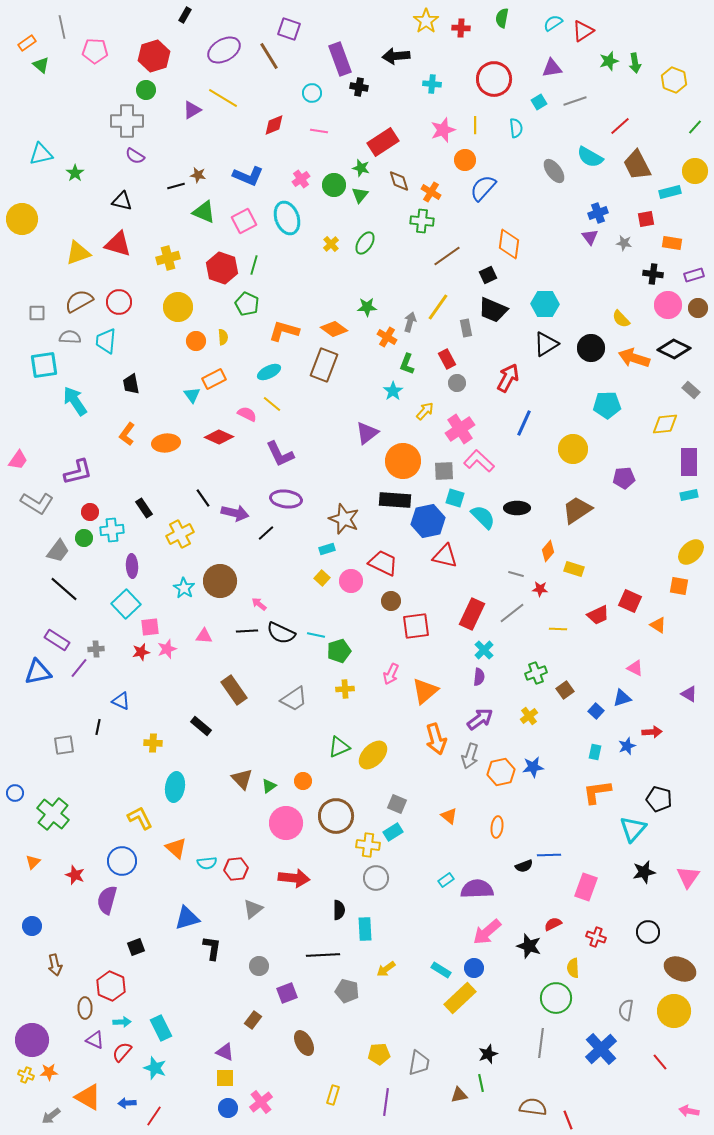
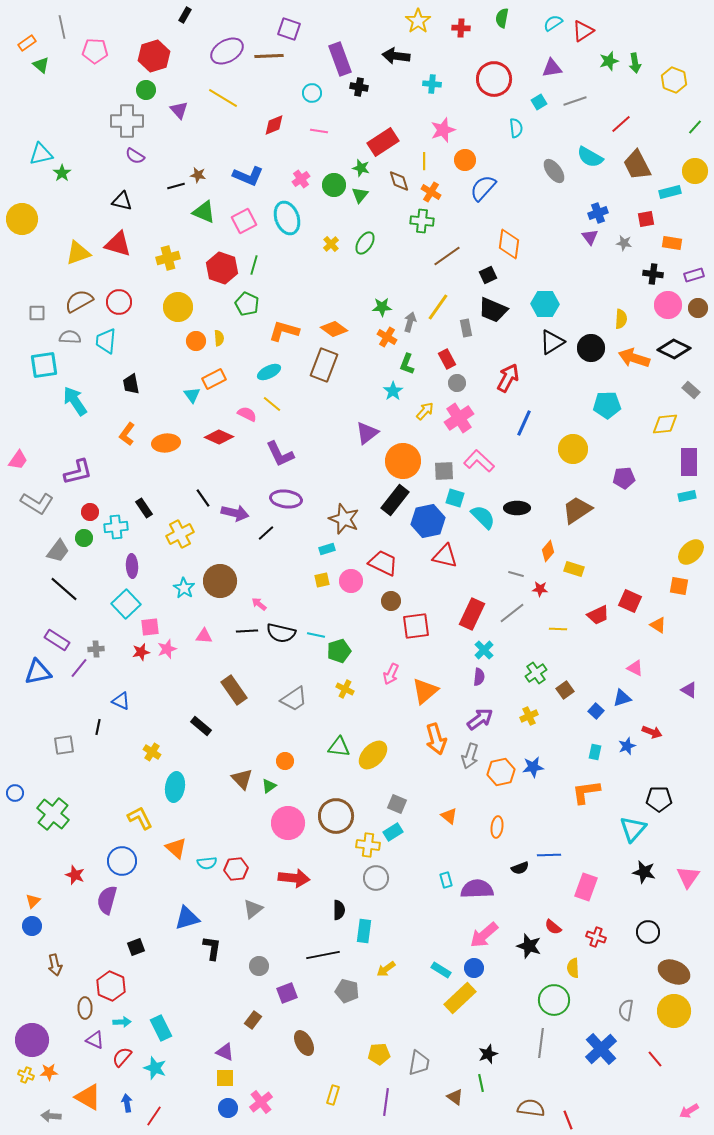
yellow star at (426, 21): moved 8 px left
purple ellipse at (224, 50): moved 3 px right, 1 px down
brown line at (269, 56): rotated 60 degrees counterclockwise
black arrow at (396, 56): rotated 12 degrees clockwise
purple triangle at (192, 110): moved 13 px left; rotated 42 degrees counterclockwise
yellow line at (475, 125): moved 51 px left, 36 px down
red line at (620, 126): moved 1 px right, 2 px up
green star at (75, 173): moved 13 px left
green star at (367, 307): moved 15 px right
yellow semicircle at (621, 319): rotated 132 degrees counterclockwise
yellow semicircle at (223, 337): moved 4 px left, 1 px down
black triangle at (546, 344): moved 6 px right, 2 px up
pink cross at (460, 429): moved 1 px left, 11 px up
cyan rectangle at (689, 495): moved 2 px left, 1 px down
black rectangle at (395, 500): rotated 56 degrees counterclockwise
cyan cross at (112, 530): moved 4 px right, 3 px up
yellow square at (322, 578): moved 2 px down; rotated 35 degrees clockwise
black semicircle at (281, 633): rotated 12 degrees counterclockwise
green cross at (536, 673): rotated 15 degrees counterclockwise
yellow cross at (345, 689): rotated 30 degrees clockwise
purple triangle at (689, 694): moved 4 px up
yellow cross at (529, 716): rotated 12 degrees clockwise
red arrow at (652, 732): rotated 24 degrees clockwise
yellow cross at (153, 743): moved 1 px left, 9 px down; rotated 30 degrees clockwise
green triangle at (339, 747): rotated 30 degrees clockwise
orange circle at (303, 781): moved 18 px left, 20 px up
orange L-shape at (597, 792): moved 11 px left
black pentagon at (659, 799): rotated 15 degrees counterclockwise
pink circle at (286, 823): moved 2 px right
orange triangle at (33, 862): moved 39 px down
black semicircle at (524, 866): moved 4 px left, 2 px down
black star at (644, 872): rotated 25 degrees clockwise
cyan rectangle at (446, 880): rotated 70 degrees counterclockwise
red semicircle at (553, 924): moved 3 px down; rotated 114 degrees counterclockwise
cyan rectangle at (365, 929): moved 1 px left, 2 px down; rotated 10 degrees clockwise
pink arrow at (487, 932): moved 3 px left, 3 px down
black line at (323, 955): rotated 8 degrees counterclockwise
brown ellipse at (680, 969): moved 6 px left, 3 px down
green circle at (556, 998): moved 2 px left, 2 px down
red semicircle at (122, 1052): moved 5 px down
red line at (660, 1062): moved 5 px left, 3 px up
brown triangle at (459, 1095): moved 4 px left, 2 px down; rotated 48 degrees clockwise
blue arrow at (127, 1103): rotated 84 degrees clockwise
brown semicircle at (533, 1107): moved 2 px left, 1 px down
pink arrow at (689, 1111): rotated 42 degrees counterclockwise
gray arrow at (51, 1116): rotated 42 degrees clockwise
